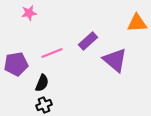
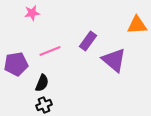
pink star: moved 3 px right
orange triangle: moved 2 px down
purple rectangle: rotated 12 degrees counterclockwise
pink line: moved 2 px left, 2 px up
purple triangle: moved 1 px left
